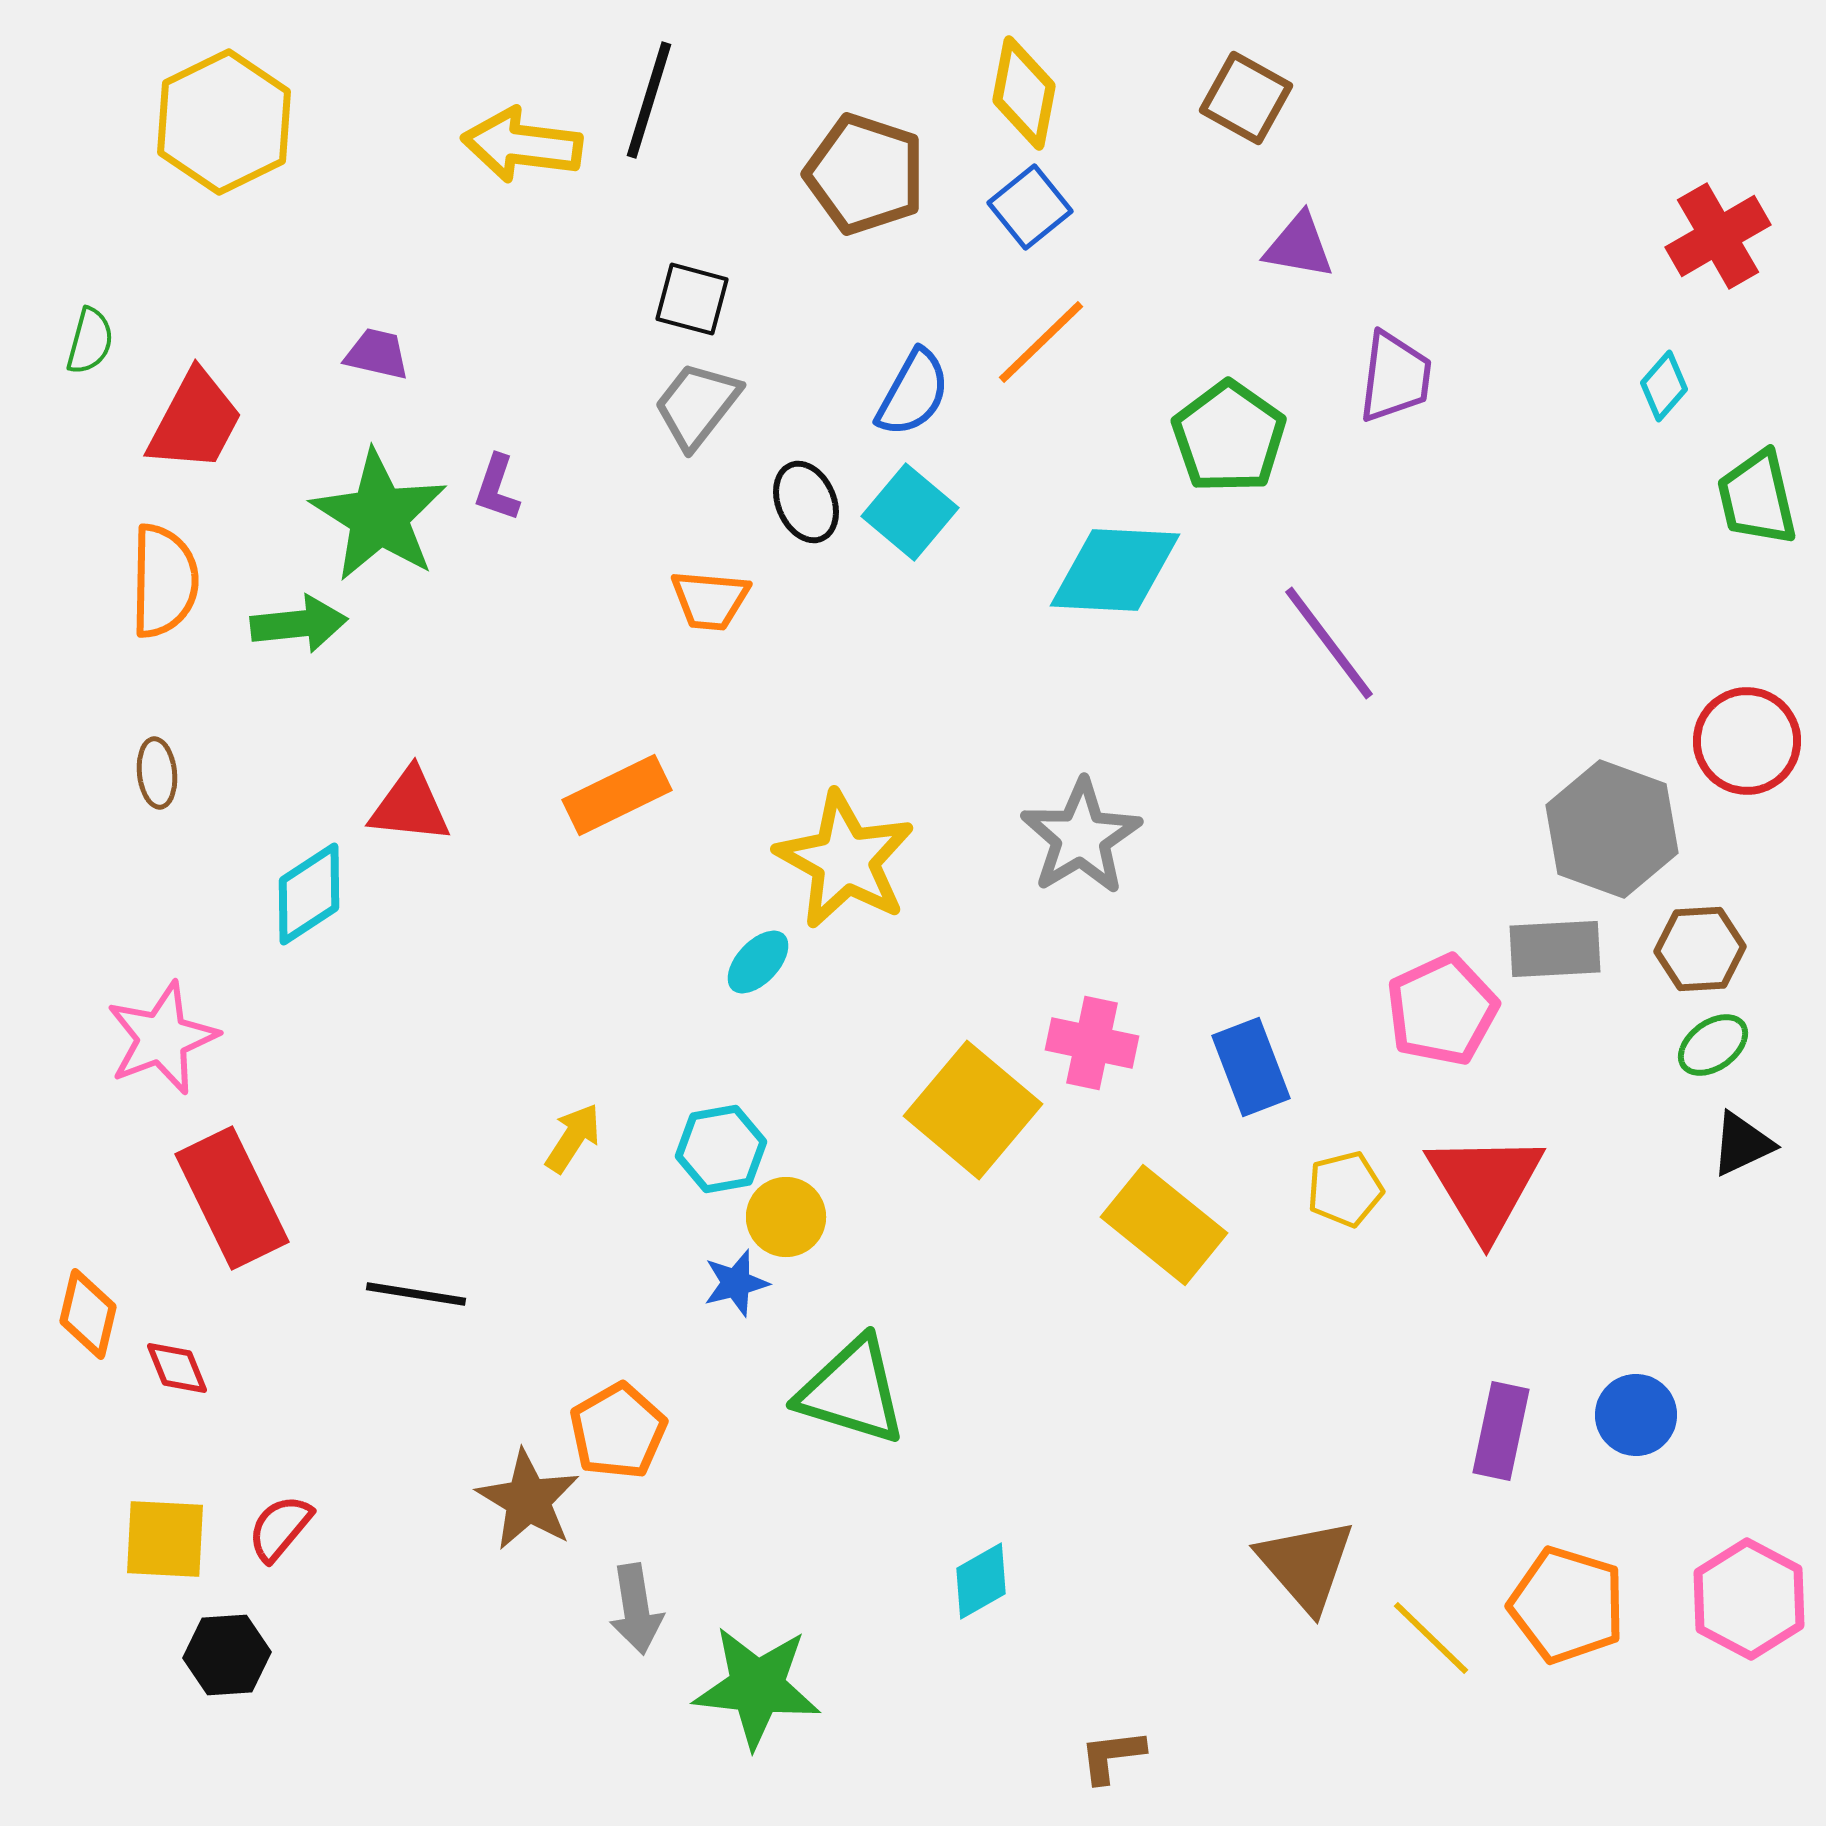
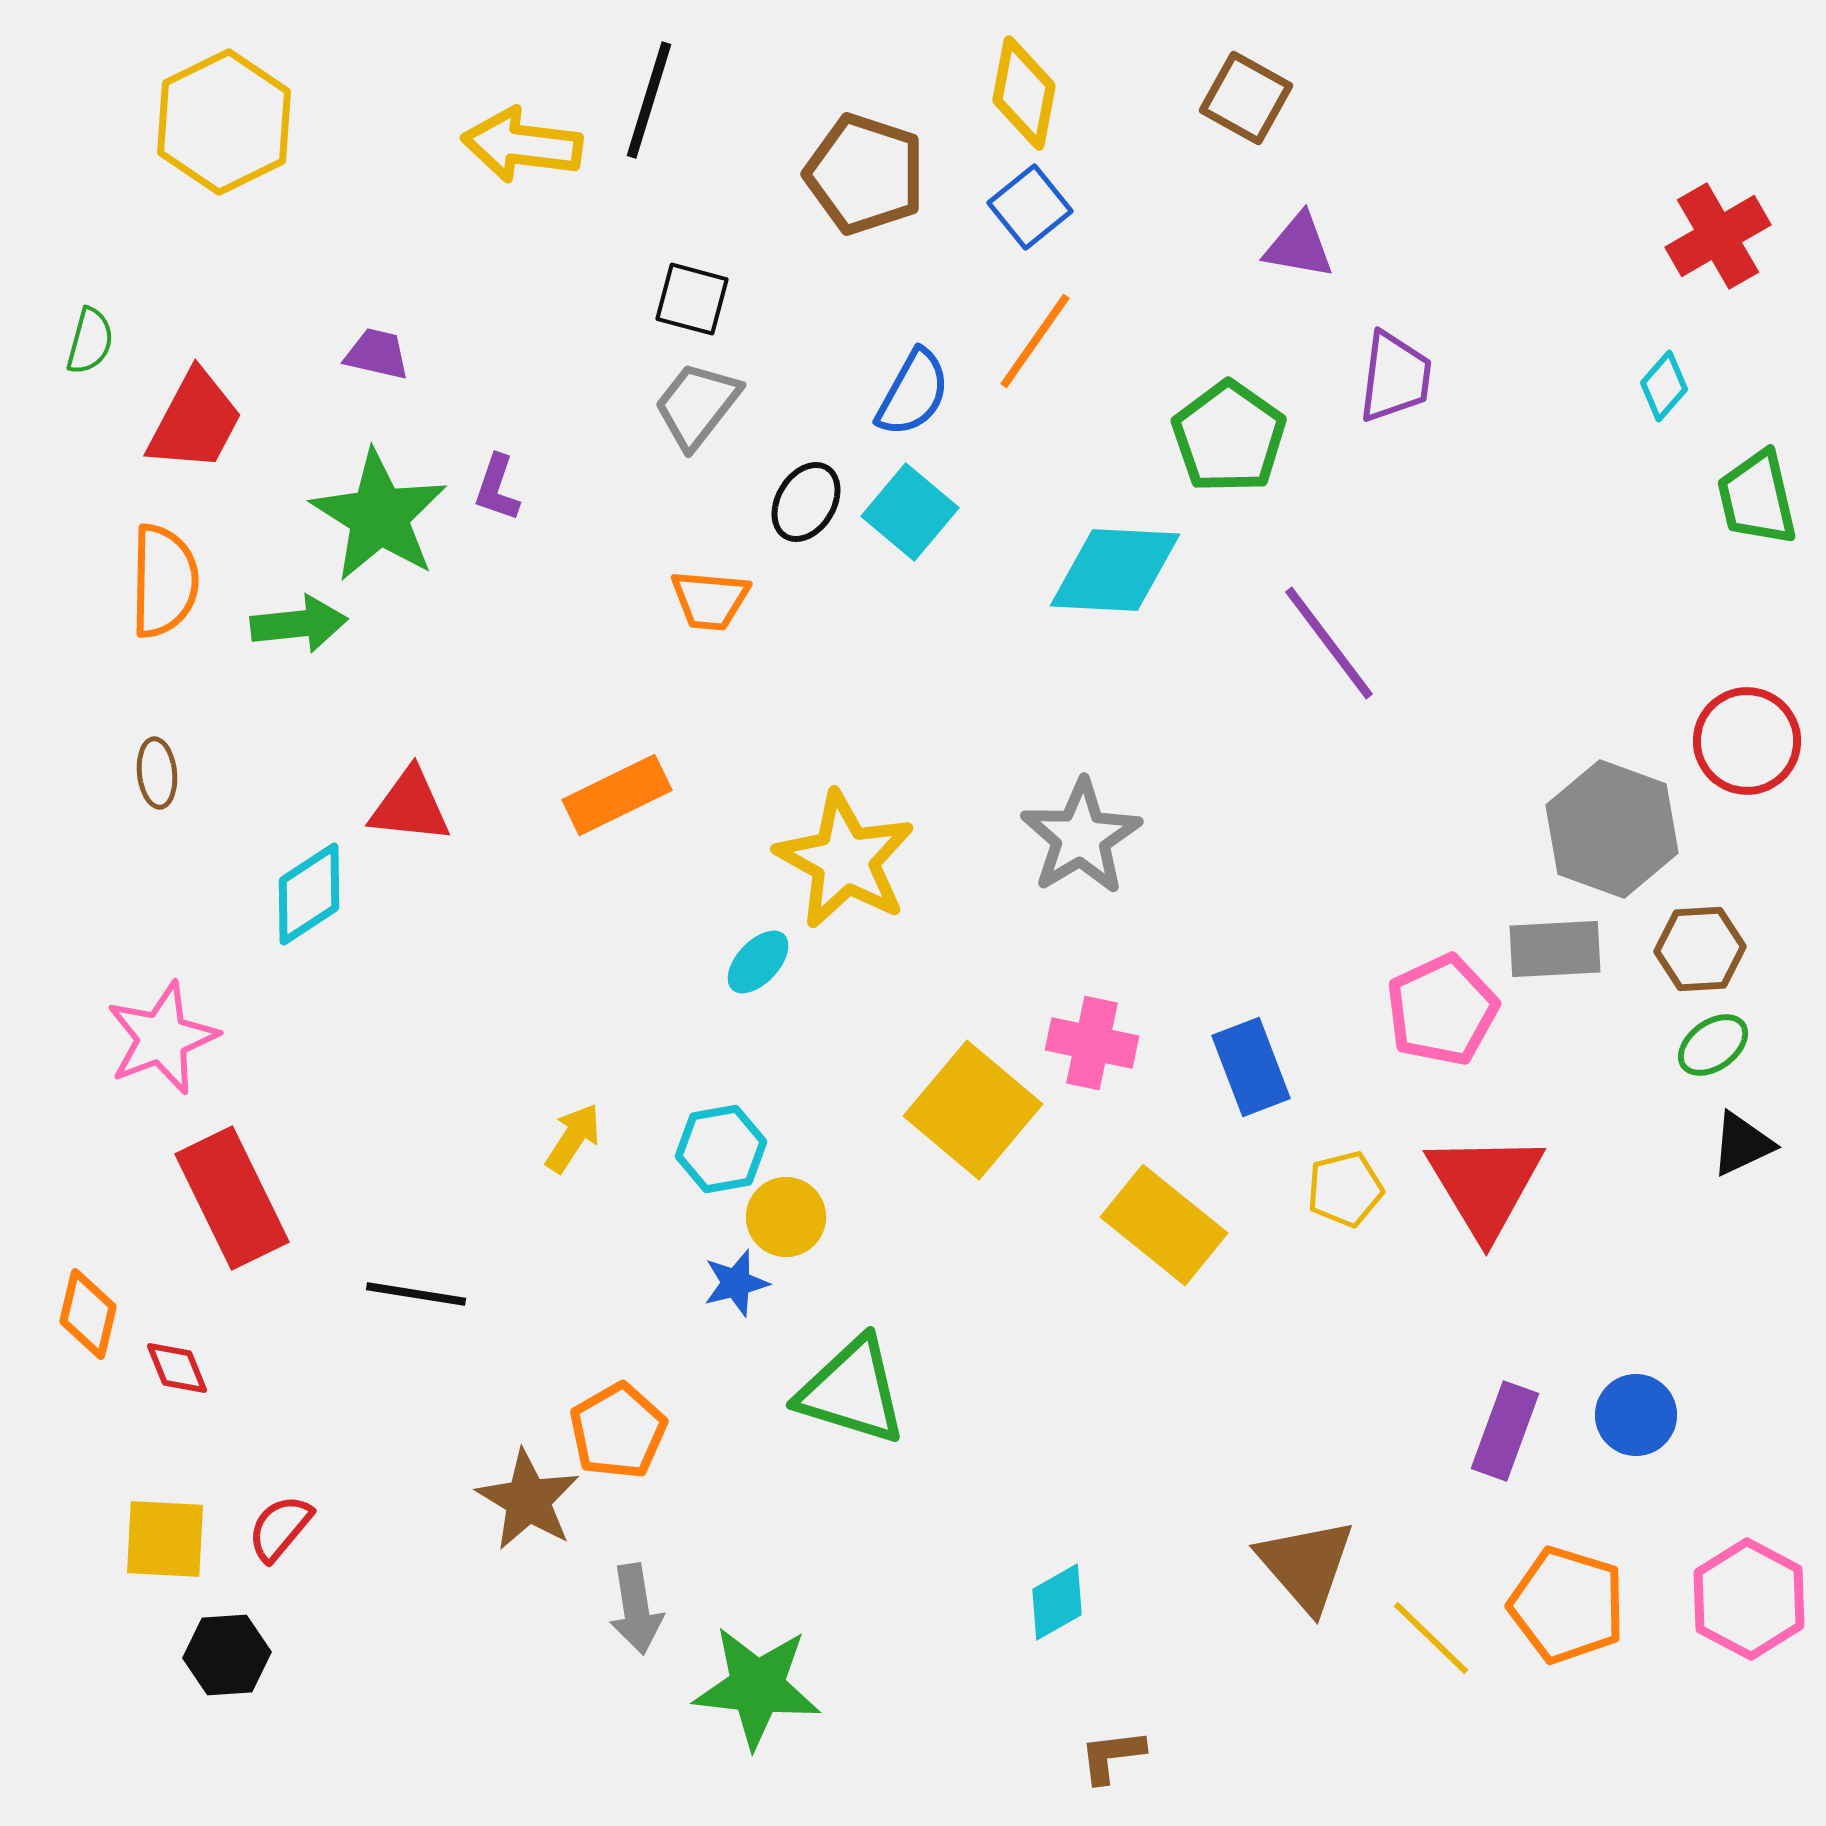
orange line at (1041, 342): moved 6 px left, 1 px up; rotated 11 degrees counterclockwise
black ellipse at (806, 502): rotated 54 degrees clockwise
purple rectangle at (1501, 1431): moved 4 px right; rotated 8 degrees clockwise
cyan diamond at (981, 1581): moved 76 px right, 21 px down
